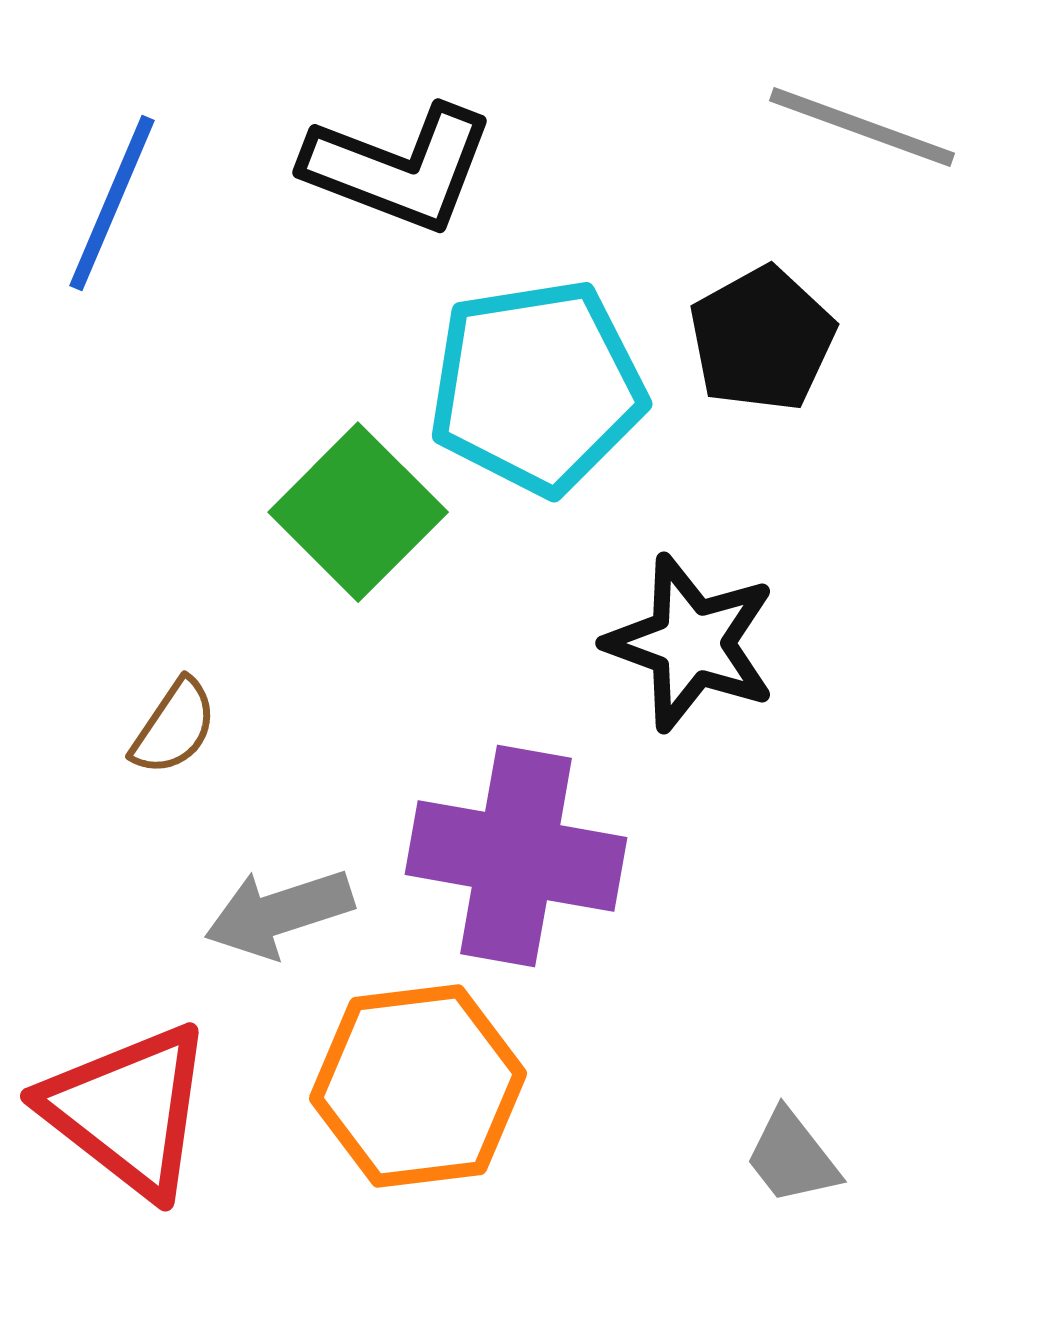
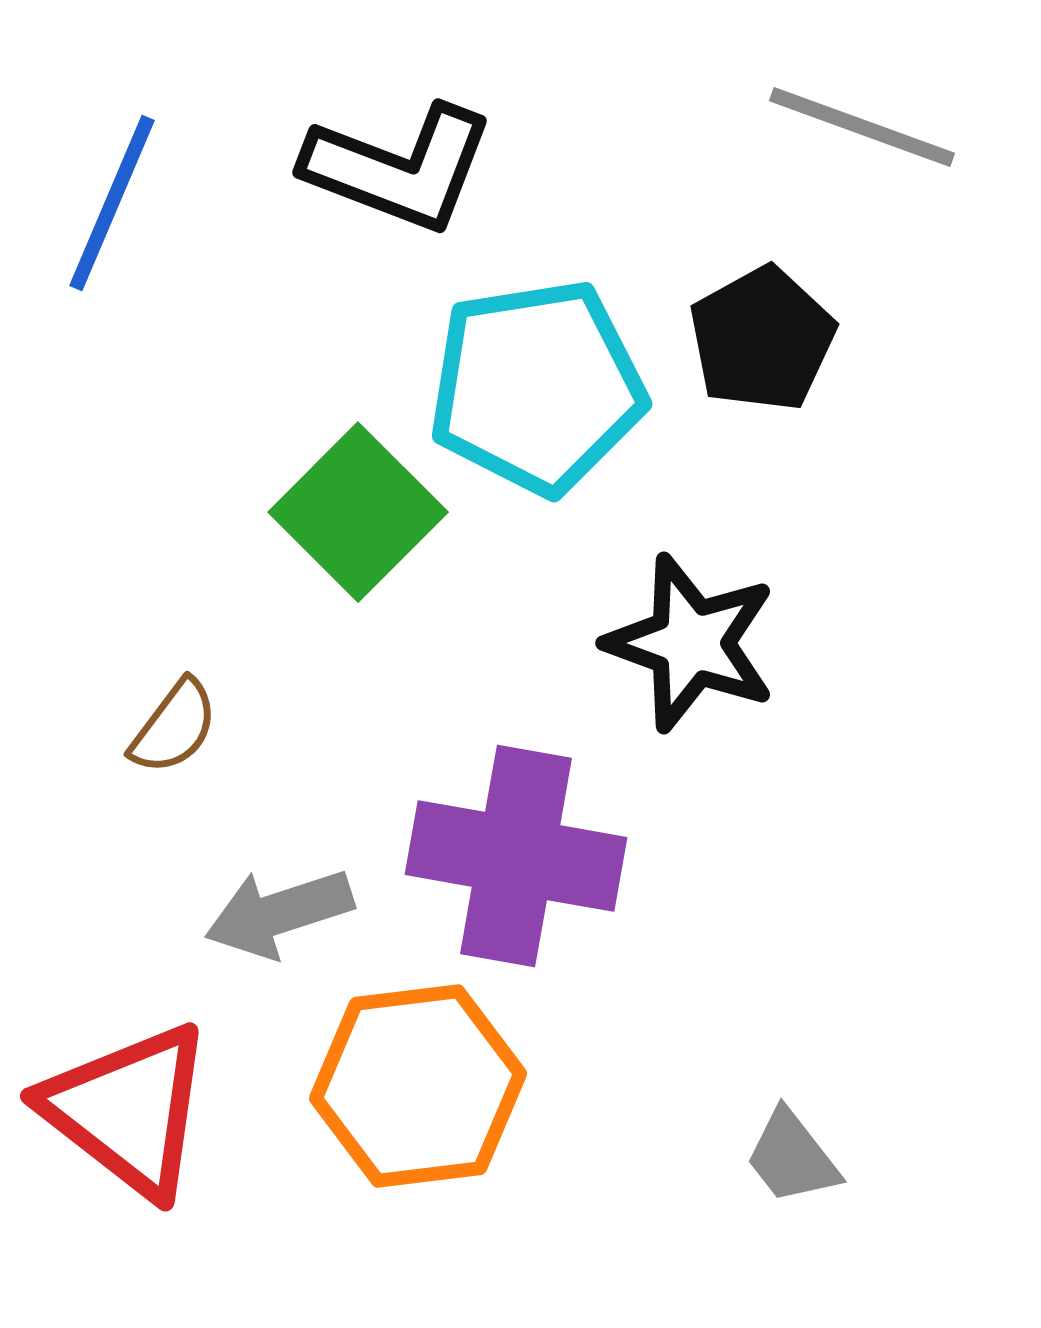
brown semicircle: rotated 3 degrees clockwise
